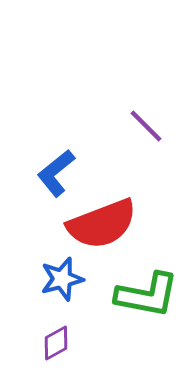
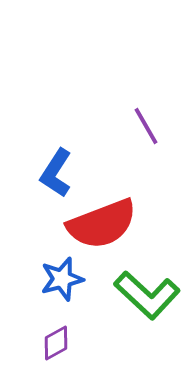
purple line: rotated 15 degrees clockwise
blue L-shape: rotated 18 degrees counterclockwise
green L-shape: rotated 32 degrees clockwise
